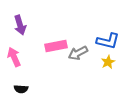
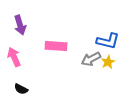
pink rectangle: rotated 15 degrees clockwise
gray arrow: moved 13 px right, 6 px down
black semicircle: rotated 24 degrees clockwise
